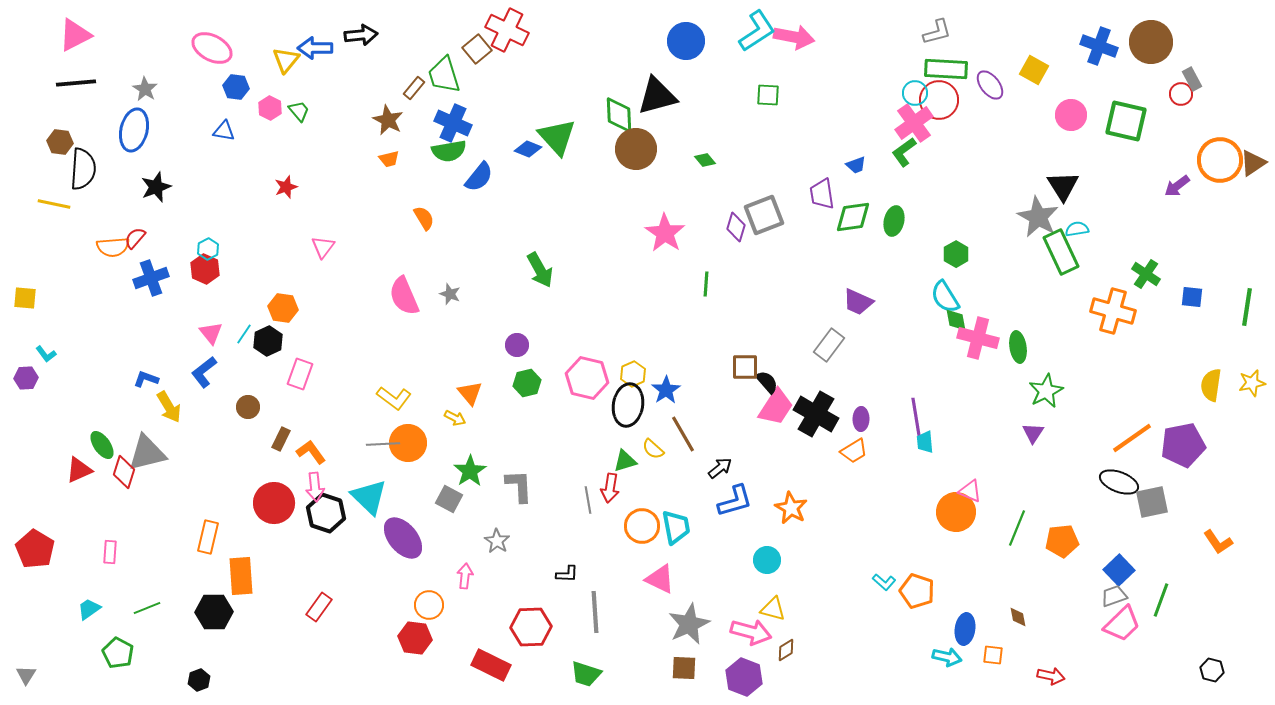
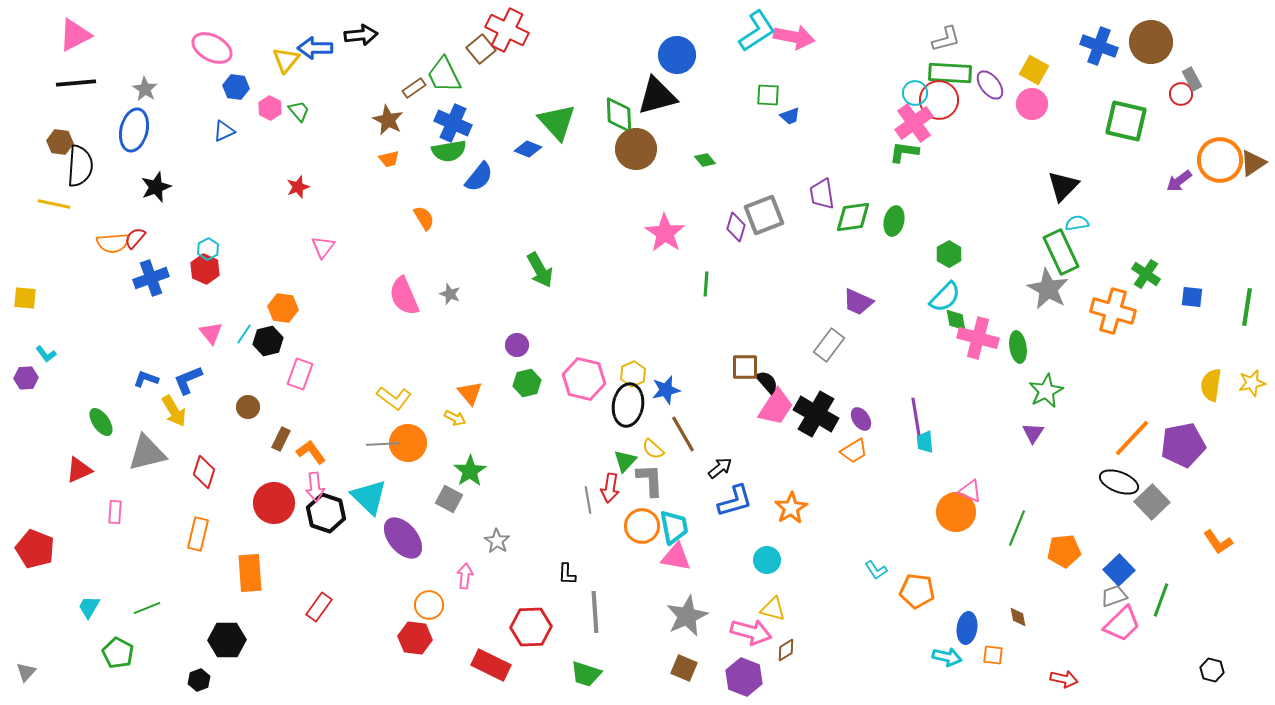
gray L-shape at (937, 32): moved 9 px right, 7 px down
blue circle at (686, 41): moved 9 px left, 14 px down
brown square at (477, 49): moved 4 px right
green rectangle at (946, 69): moved 4 px right, 4 px down
green trapezoid at (444, 75): rotated 9 degrees counterclockwise
brown rectangle at (414, 88): rotated 15 degrees clockwise
pink circle at (1071, 115): moved 39 px left, 11 px up
blue triangle at (224, 131): rotated 35 degrees counterclockwise
green triangle at (557, 137): moved 15 px up
green L-shape at (904, 152): rotated 44 degrees clockwise
blue trapezoid at (856, 165): moved 66 px left, 49 px up
black semicircle at (83, 169): moved 3 px left, 3 px up
black triangle at (1063, 186): rotated 16 degrees clockwise
purple arrow at (1177, 186): moved 2 px right, 5 px up
red star at (286, 187): moved 12 px right
gray star at (1038, 217): moved 10 px right, 72 px down
cyan semicircle at (1077, 229): moved 6 px up
orange semicircle at (113, 247): moved 4 px up
green hexagon at (956, 254): moved 7 px left
cyan semicircle at (945, 297): rotated 104 degrees counterclockwise
black hexagon at (268, 341): rotated 12 degrees clockwise
blue L-shape at (204, 372): moved 16 px left, 8 px down; rotated 16 degrees clockwise
pink hexagon at (587, 378): moved 3 px left, 1 px down
blue star at (666, 390): rotated 20 degrees clockwise
yellow arrow at (169, 407): moved 5 px right, 4 px down
purple ellipse at (861, 419): rotated 35 degrees counterclockwise
orange line at (1132, 438): rotated 12 degrees counterclockwise
green ellipse at (102, 445): moved 1 px left, 23 px up
green triangle at (625, 461): rotated 30 degrees counterclockwise
red diamond at (124, 472): moved 80 px right
gray L-shape at (519, 486): moved 131 px right, 6 px up
gray square at (1152, 502): rotated 32 degrees counterclockwise
orange star at (791, 508): rotated 12 degrees clockwise
cyan trapezoid at (676, 527): moved 2 px left
orange rectangle at (208, 537): moved 10 px left, 3 px up
orange pentagon at (1062, 541): moved 2 px right, 10 px down
red pentagon at (35, 549): rotated 9 degrees counterclockwise
pink rectangle at (110, 552): moved 5 px right, 40 px up
black L-shape at (567, 574): rotated 90 degrees clockwise
orange rectangle at (241, 576): moved 9 px right, 3 px up
pink triangle at (660, 579): moved 16 px right, 22 px up; rotated 16 degrees counterclockwise
cyan L-shape at (884, 582): moved 8 px left, 12 px up; rotated 15 degrees clockwise
orange pentagon at (917, 591): rotated 12 degrees counterclockwise
cyan trapezoid at (89, 609): moved 2 px up; rotated 25 degrees counterclockwise
black hexagon at (214, 612): moved 13 px right, 28 px down
gray star at (689, 624): moved 2 px left, 8 px up
blue ellipse at (965, 629): moved 2 px right, 1 px up
brown square at (684, 668): rotated 20 degrees clockwise
gray triangle at (26, 675): moved 3 px up; rotated 10 degrees clockwise
red arrow at (1051, 676): moved 13 px right, 3 px down
